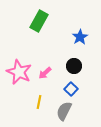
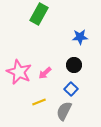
green rectangle: moved 7 px up
blue star: rotated 28 degrees clockwise
black circle: moved 1 px up
yellow line: rotated 56 degrees clockwise
